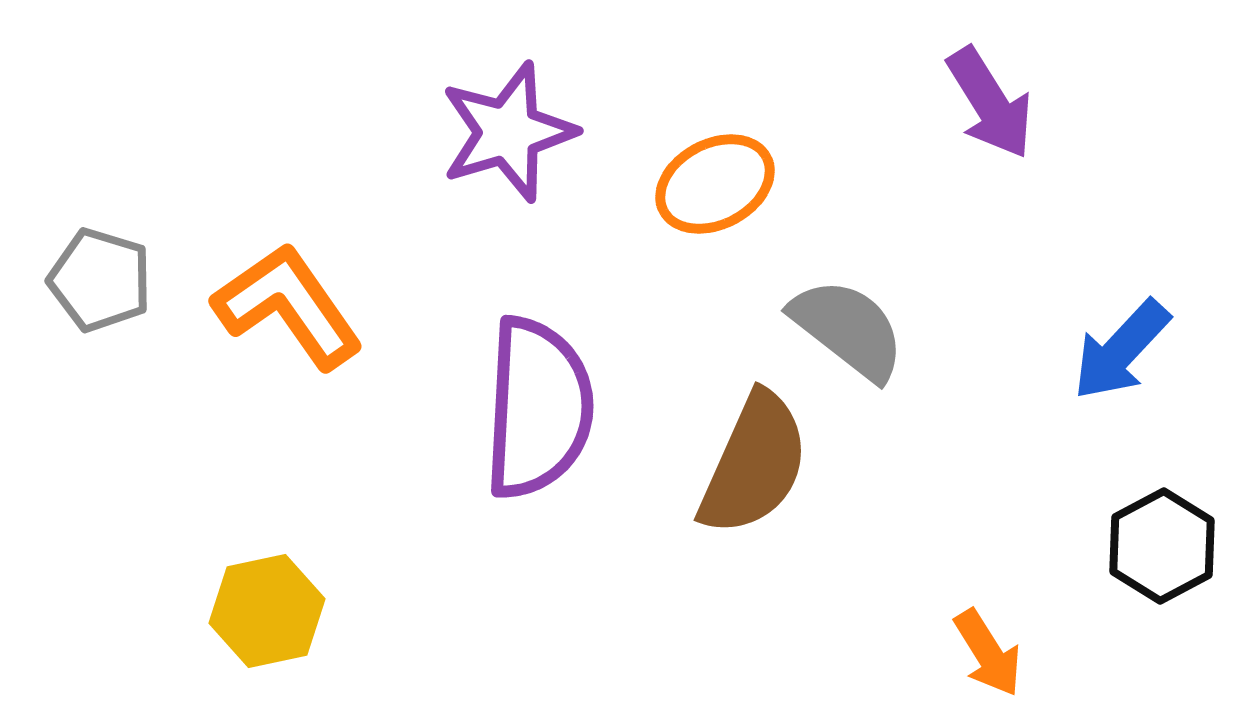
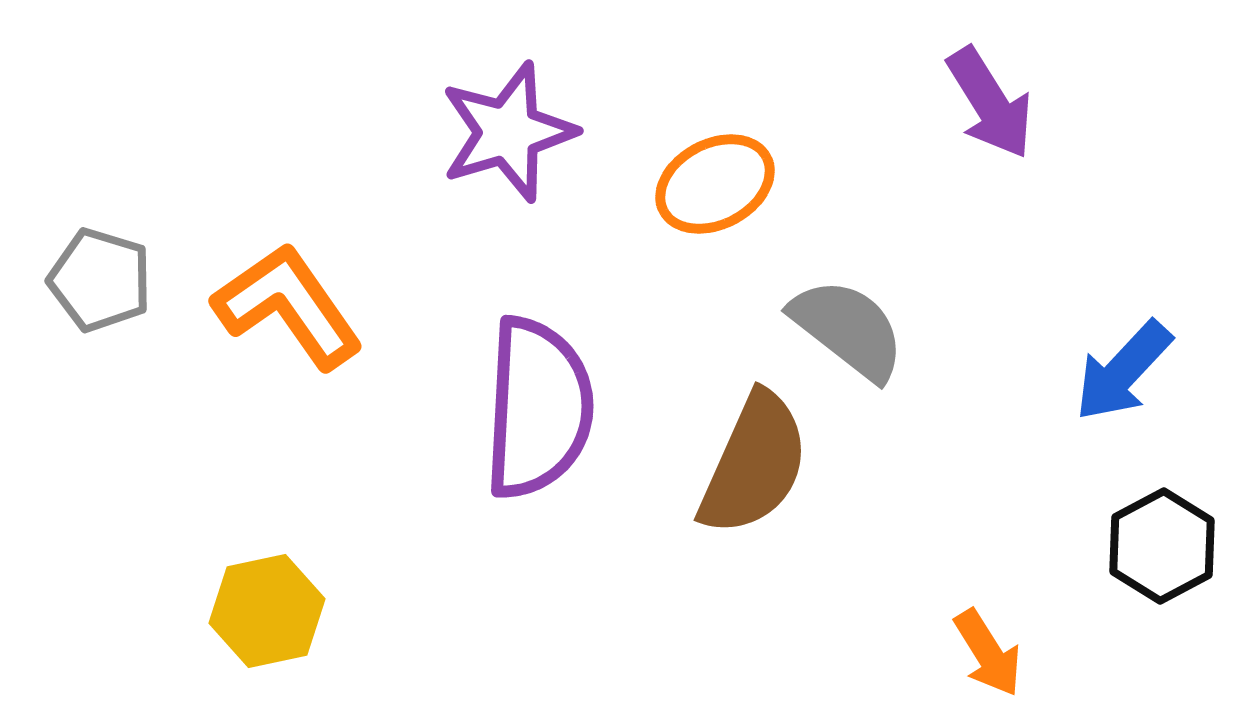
blue arrow: moved 2 px right, 21 px down
